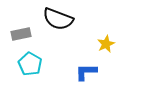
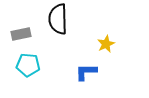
black semicircle: rotated 68 degrees clockwise
cyan pentagon: moved 2 px left, 1 px down; rotated 25 degrees counterclockwise
